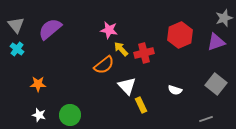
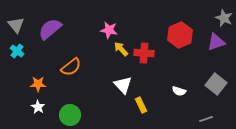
gray star: rotated 30 degrees counterclockwise
cyan cross: moved 2 px down
red cross: rotated 18 degrees clockwise
orange semicircle: moved 33 px left, 2 px down
white triangle: moved 4 px left, 1 px up
white semicircle: moved 4 px right, 1 px down
white star: moved 1 px left, 8 px up; rotated 16 degrees clockwise
